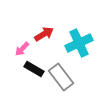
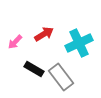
pink arrow: moved 7 px left, 7 px up
